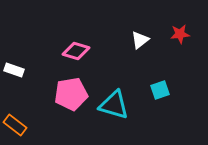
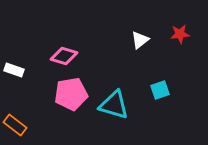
pink diamond: moved 12 px left, 5 px down
